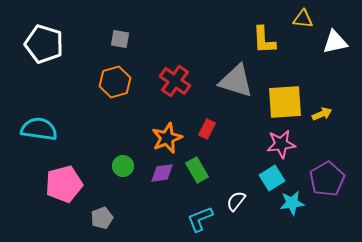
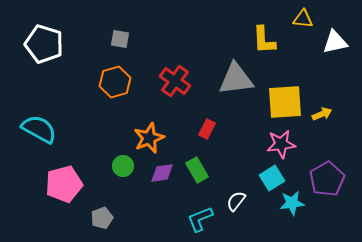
gray triangle: moved 2 px up; rotated 24 degrees counterclockwise
cyan semicircle: rotated 21 degrees clockwise
orange star: moved 18 px left
